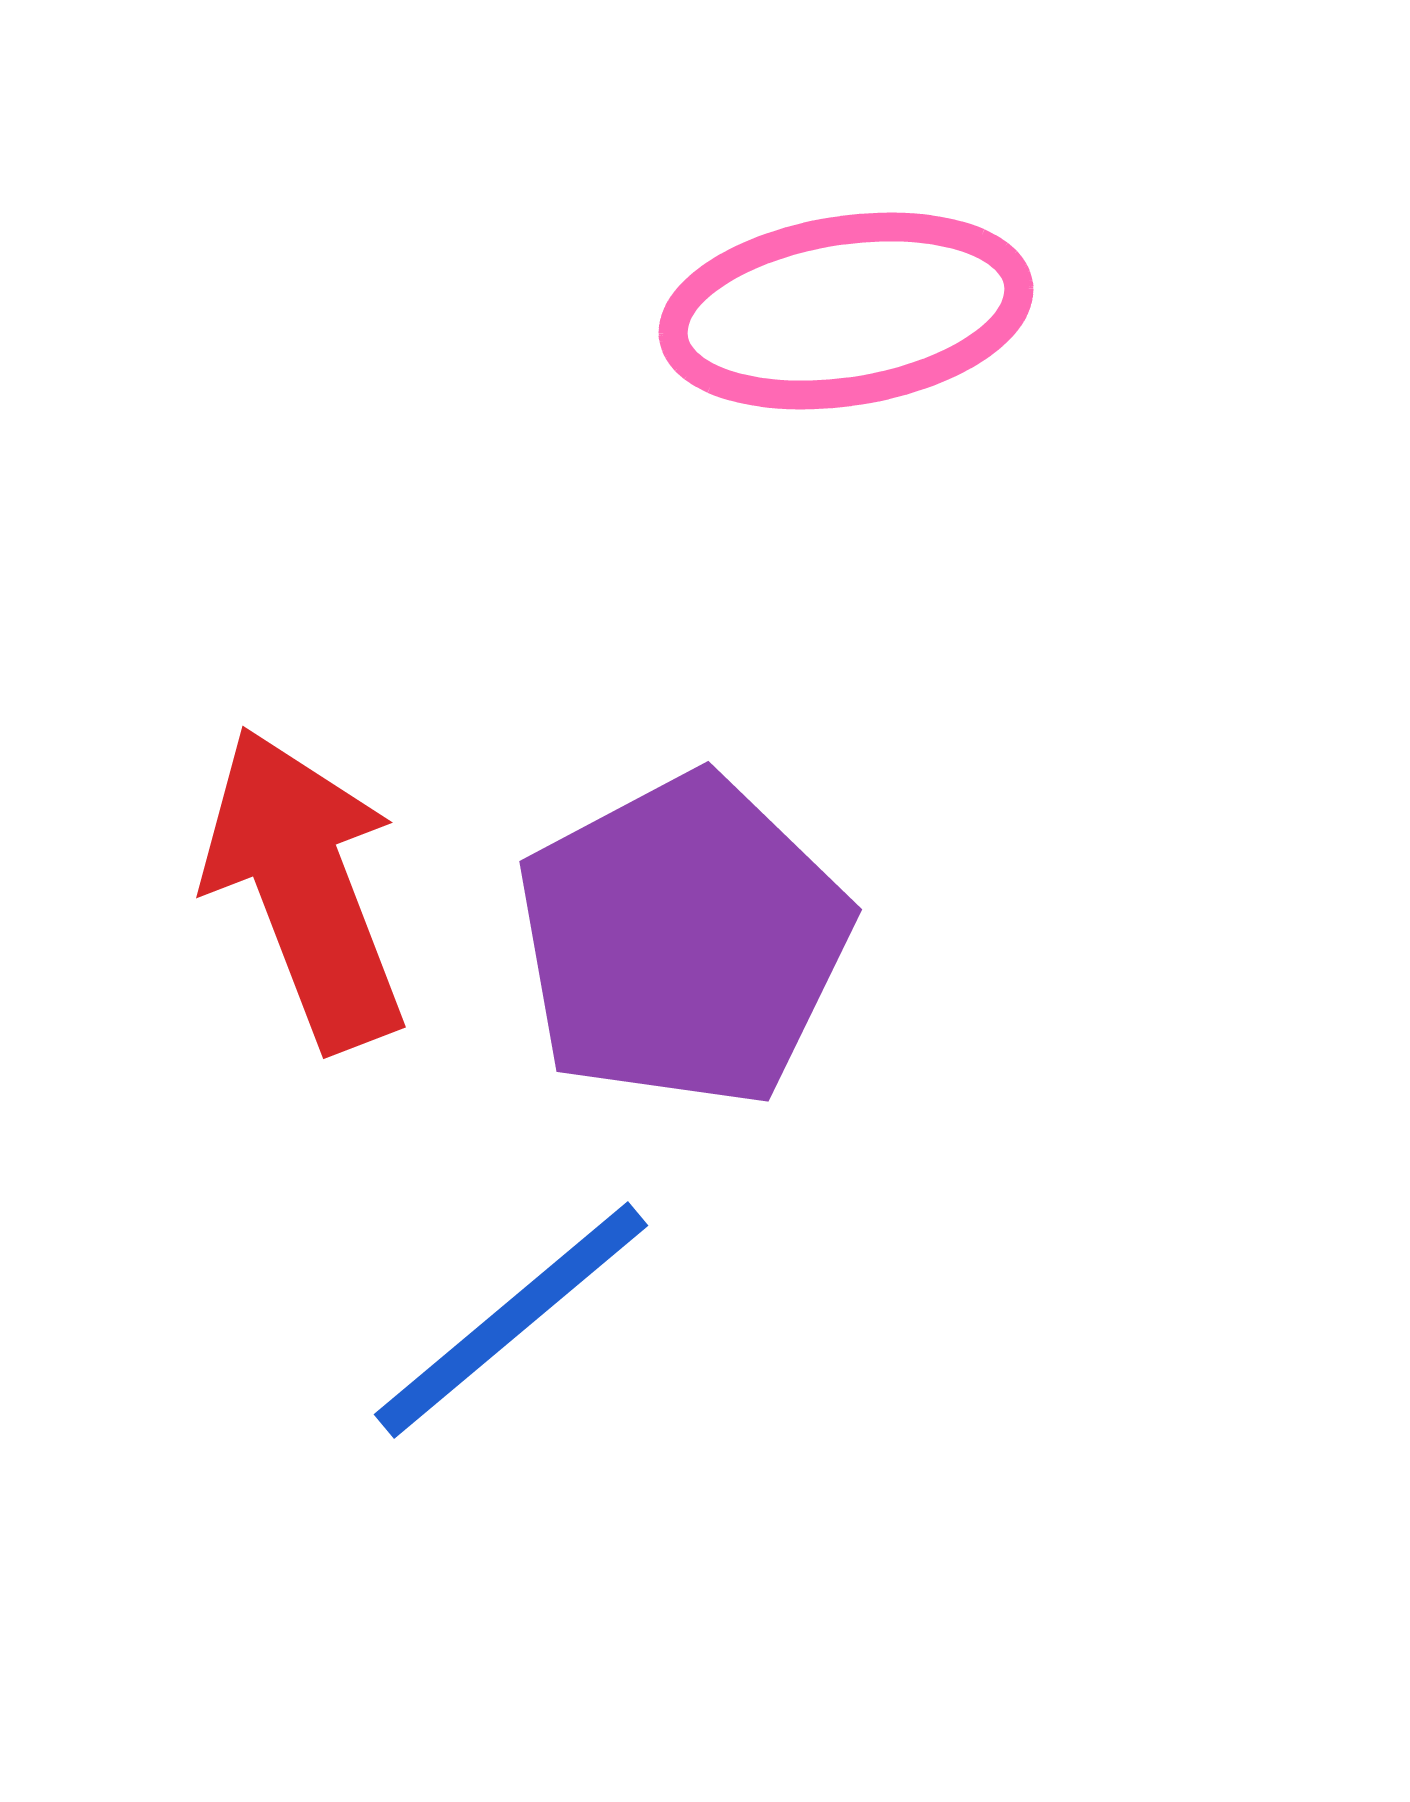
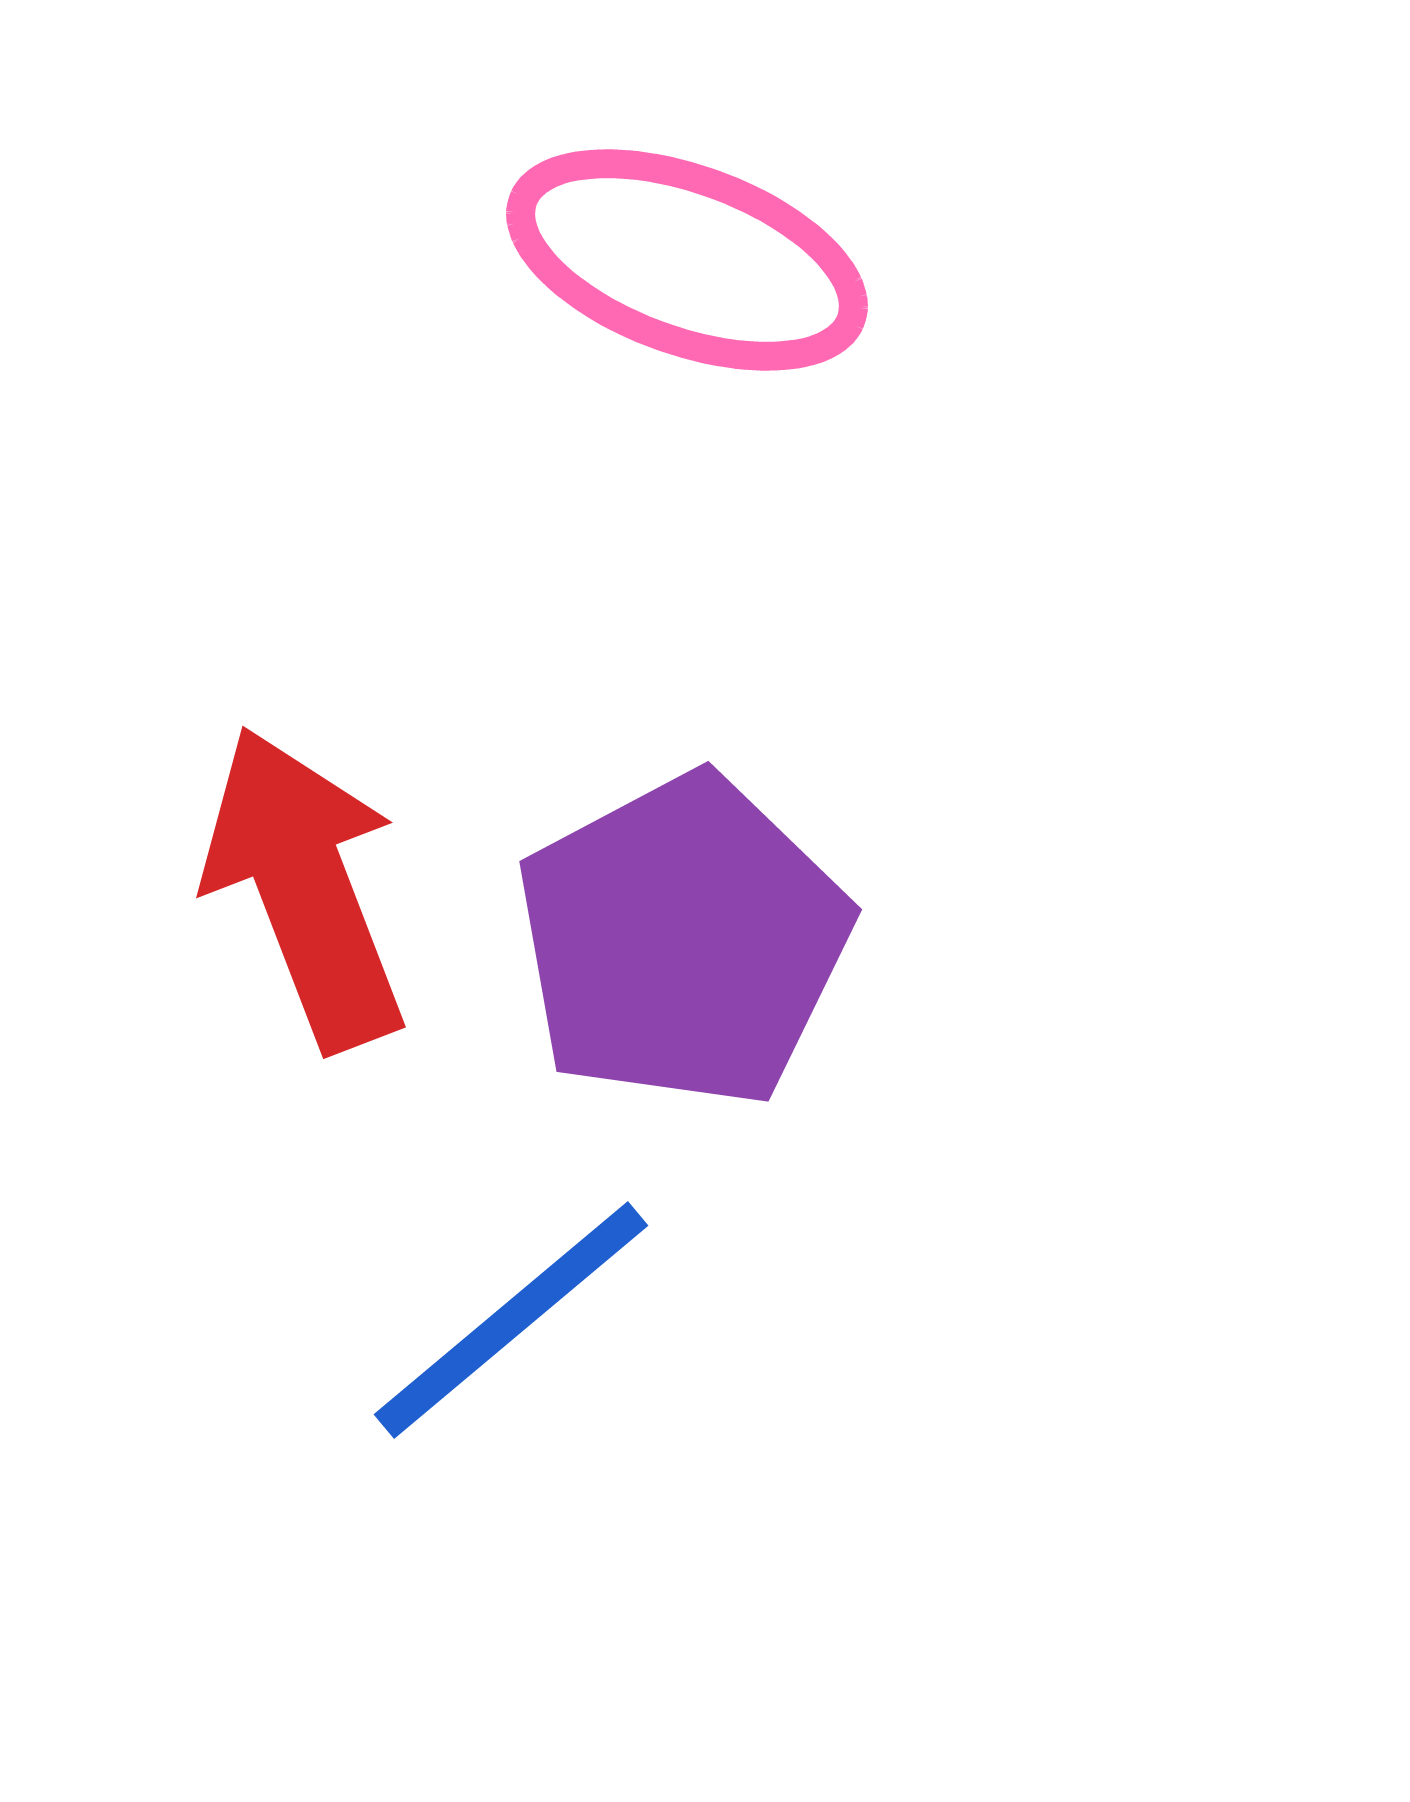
pink ellipse: moved 159 px left, 51 px up; rotated 29 degrees clockwise
